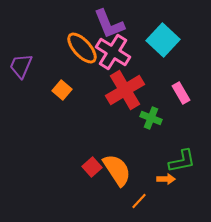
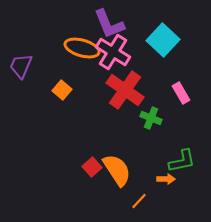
orange ellipse: rotated 32 degrees counterclockwise
red cross: rotated 24 degrees counterclockwise
